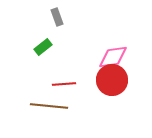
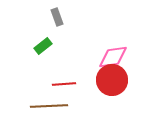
green rectangle: moved 1 px up
brown line: rotated 9 degrees counterclockwise
